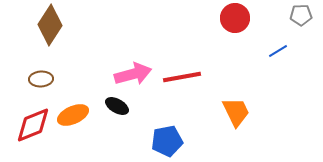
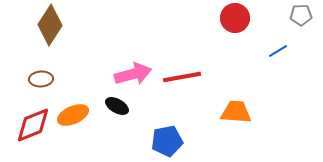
orange trapezoid: rotated 60 degrees counterclockwise
